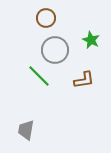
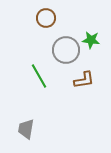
green star: rotated 18 degrees counterclockwise
gray circle: moved 11 px right
green line: rotated 15 degrees clockwise
gray trapezoid: moved 1 px up
